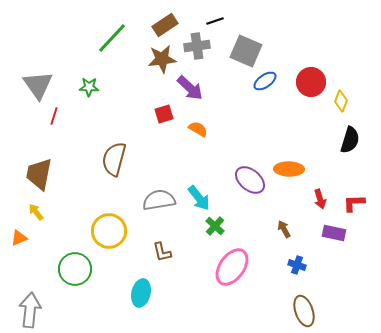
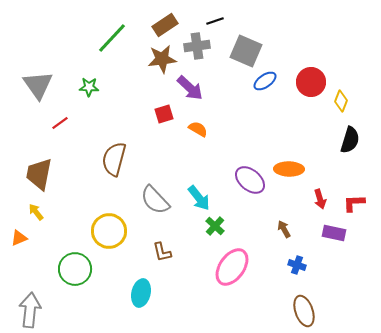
red line: moved 6 px right, 7 px down; rotated 36 degrees clockwise
gray semicircle: moved 4 px left; rotated 124 degrees counterclockwise
